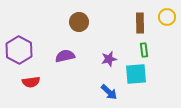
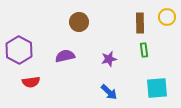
cyan square: moved 21 px right, 14 px down
